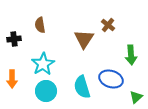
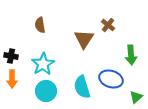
black cross: moved 3 px left, 17 px down; rotated 16 degrees clockwise
